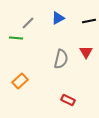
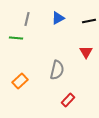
gray line: moved 1 px left, 4 px up; rotated 32 degrees counterclockwise
gray semicircle: moved 4 px left, 11 px down
red rectangle: rotated 72 degrees counterclockwise
